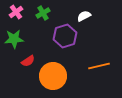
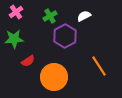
green cross: moved 7 px right, 3 px down
purple hexagon: rotated 10 degrees counterclockwise
orange line: rotated 70 degrees clockwise
orange circle: moved 1 px right, 1 px down
